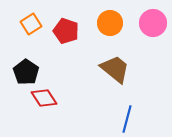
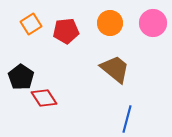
red pentagon: rotated 25 degrees counterclockwise
black pentagon: moved 5 px left, 5 px down
